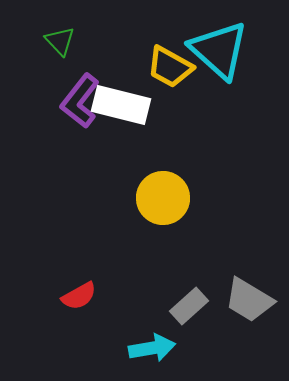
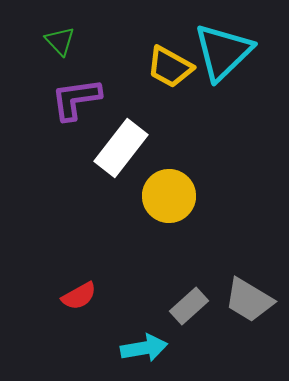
cyan triangle: moved 4 px right, 2 px down; rotated 34 degrees clockwise
purple L-shape: moved 4 px left, 2 px up; rotated 44 degrees clockwise
white rectangle: moved 43 px down; rotated 66 degrees counterclockwise
yellow circle: moved 6 px right, 2 px up
cyan arrow: moved 8 px left
